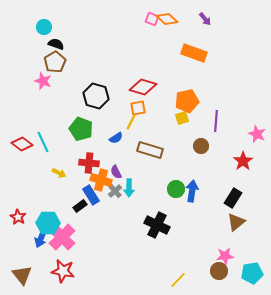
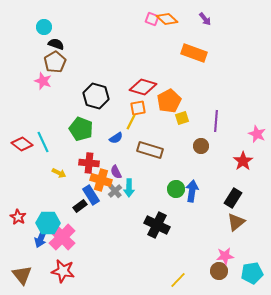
orange pentagon at (187, 101): moved 18 px left; rotated 15 degrees counterclockwise
